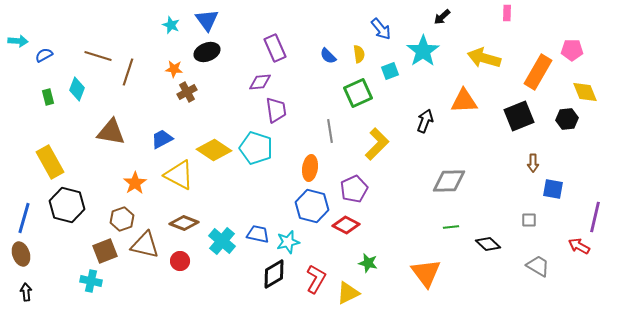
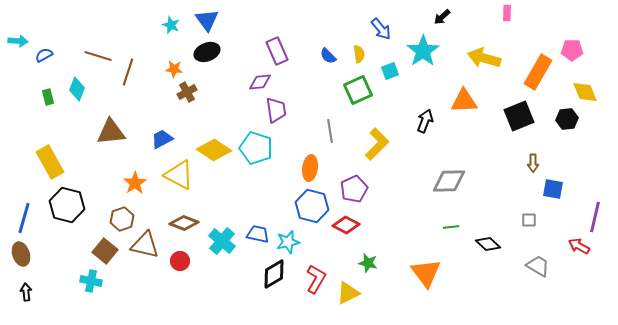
purple rectangle at (275, 48): moved 2 px right, 3 px down
green square at (358, 93): moved 3 px up
brown triangle at (111, 132): rotated 16 degrees counterclockwise
brown square at (105, 251): rotated 30 degrees counterclockwise
